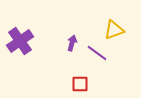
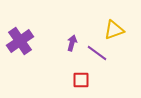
red square: moved 1 px right, 4 px up
